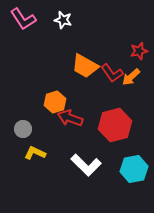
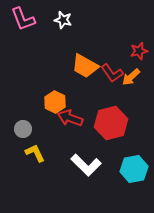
pink L-shape: rotated 12 degrees clockwise
orange hexagon: rotated 15 degrees counterclockwise
red hexagon: moved 4 px left, 2 px up
yellow L-shape: rotated 40 degrees clockwise
